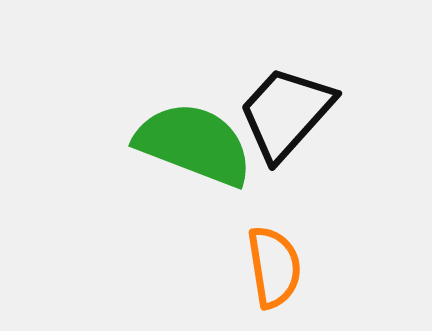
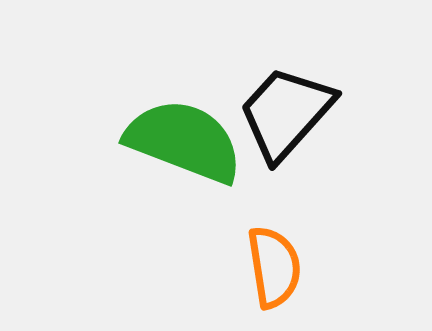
green semicircle: moved 10 px left, 3 px up
